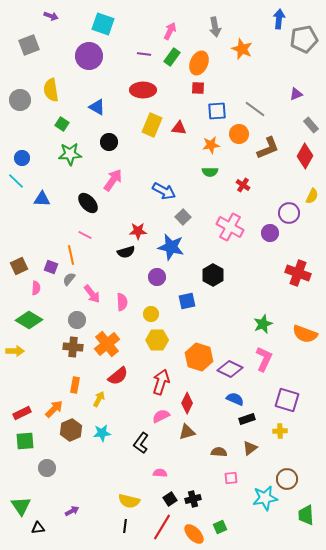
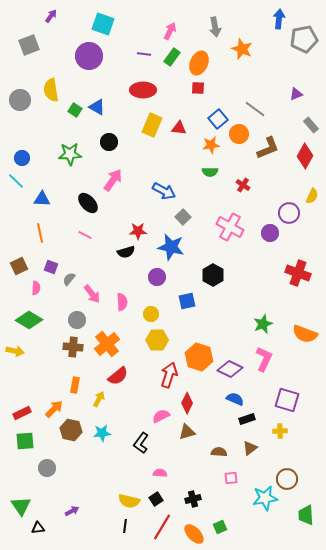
purple arrow at (51, 16): rotated 72 degrees counterclockwise
blue square at (217, 111): moved 1 px right, 8 px down; rotated 36 degrees counterclockwise
green square at (62, 124): moved 13 px right, 14 px up
orange line at (71, 255): moved 31 px left, 22 px up
yellow arrow at (15, 351): rotated 12 degrees clockwise
red arrow at (161, 382): moved 8 px right, 7 px up
brown hexagon at (71, 430): rotated 25 degrees counterclockwise
black square at (170, 499): moved 14 px left
